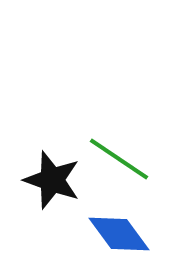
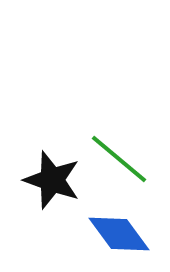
green line: rotated 6 degrees clockwise
